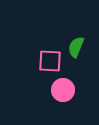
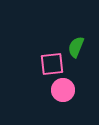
pink square: moved 2 px right, 3 px down; rotated 10 degrees counterclockwise
